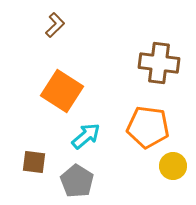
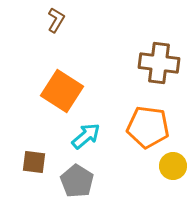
brown L-shape: moved 1 px right, 5 px up; rotated 15 degrees counterclockwise
